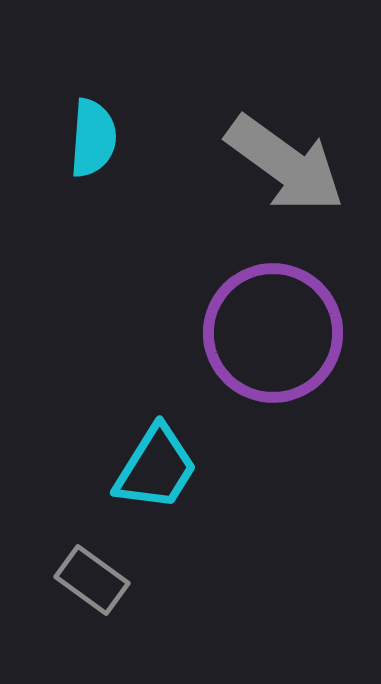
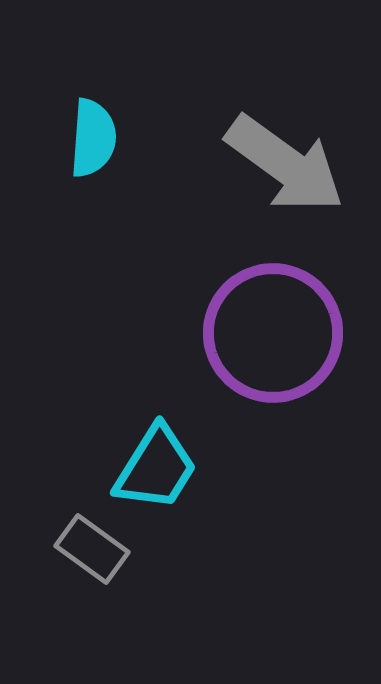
gray rectangle: moved 31 px up
